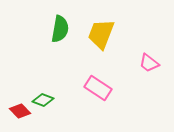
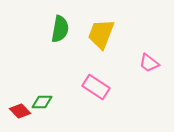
pink rectangle: moved 2 px left, 1 px up
green diamond: moved 1 px left, 2 px down; rotated 20 degrees counterclockwise
